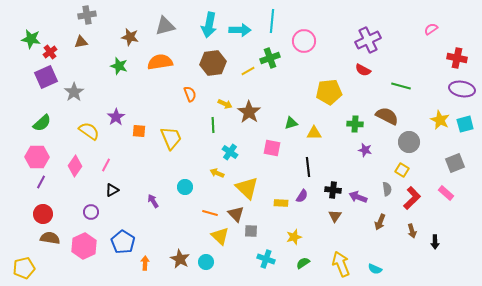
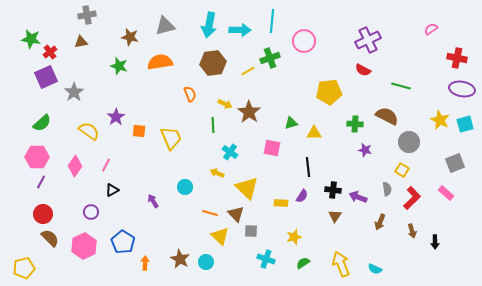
brown semicircle at (50, 238): rotated 36 degrees clockwise
